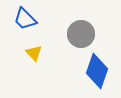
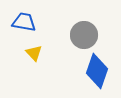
blue trapezoid: moved 1 px left, 3 px down; rotated 145 degrees clockwise
gray circle: moved 3 px right, 1 px down
